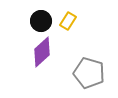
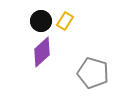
yellow rectangle: moved 3 px left
gray pentagon: moved 4 px right
